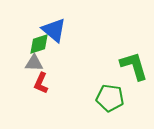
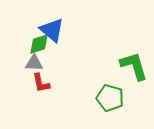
blue triangle: moved 2 px left
red L-shape: rotated 35 degrees counterclockwise
green pentagon: rotated 8 degrees clockwise
